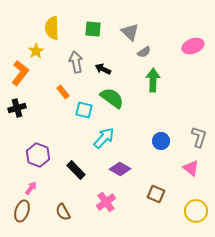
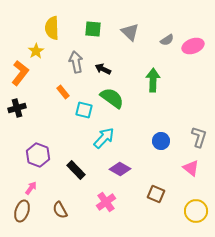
gray semicircle: moved 23 px right, 12 px up
brown semicircle: moved 3 px left, 2 px up
